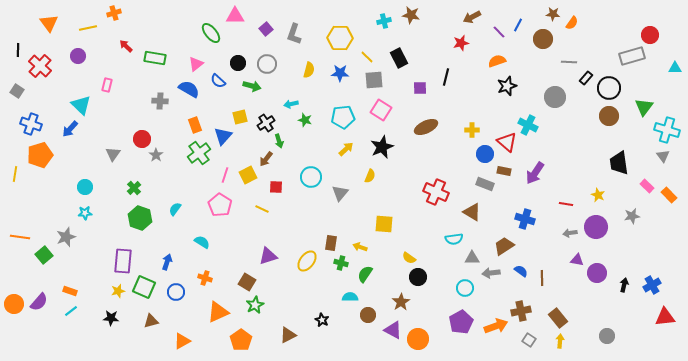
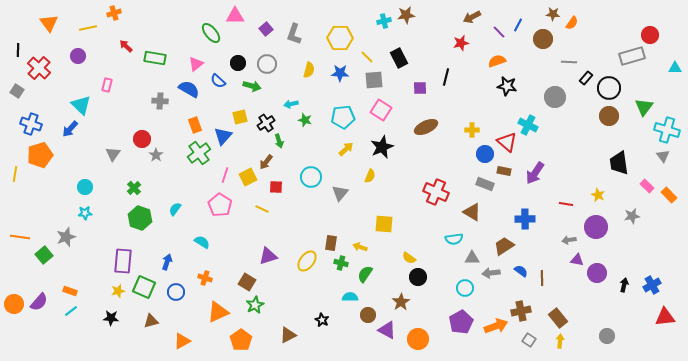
brown star at (411, 15): moved 5 px left; rotated 18 degrees counterclockwise
red cross at (40, 66): moved 1 px left, 2 px down
black star at (507, 86): rotated 30 degrees clockwise
brown arrow at (266, 159): moved 3 px down
yellow square at (248, 175): moved 2 px down
blue cross at (525, 219): rotated 18 degrees counterclockwise
gray arrow at (570, 233): moved 1 px left, 7 px down
purple triangle at (393, 330): moved 6 px left
